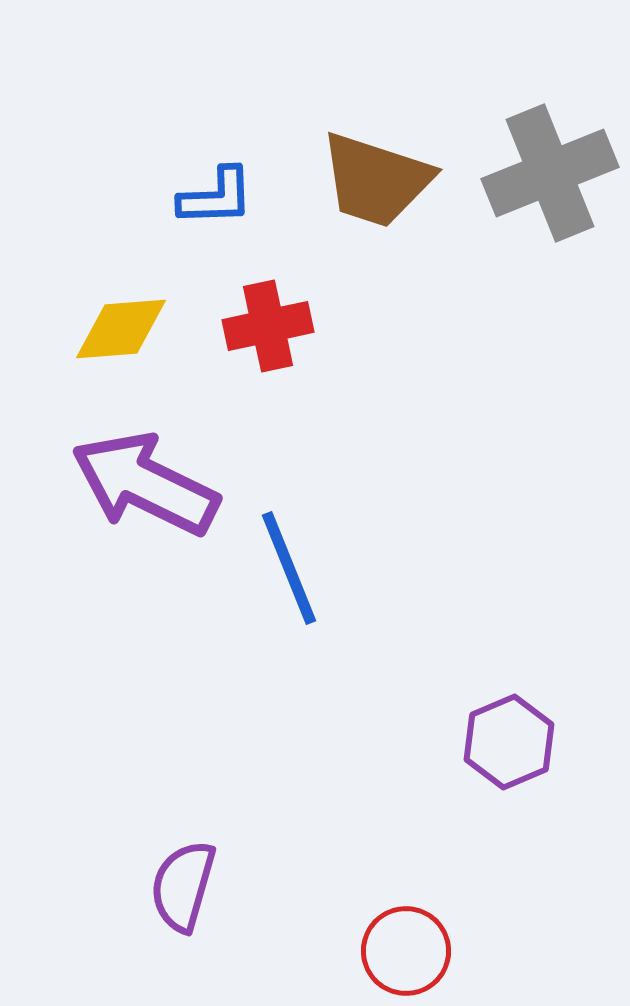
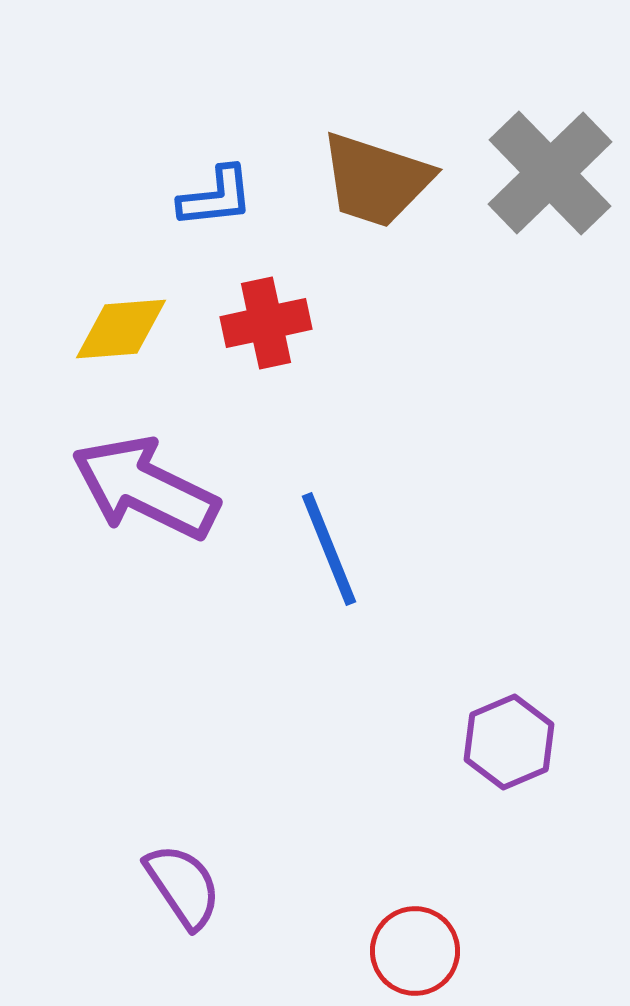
gray cross: rotated 22 degrees counterclockwise
blue L-shape: rotated 4 degrees counterclockwise
red cross: moved 2 px left, 3 px up
purple arrow: moved 4 px down
blue line: moved 40 px right, 19 px up
purple semicircle: rotated 130 degrees clockwise
red circle: moved 9 px right
